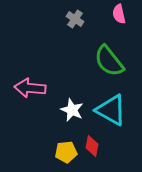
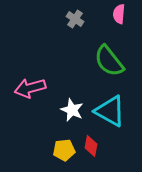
pink semicircle: rotated 18 degrees clockwise
pink arrow: rotated 20 degrees counterclockwise
cyan triangle: moved 1 px left, 1 px down
red diamond: moved 1 px left
yellow pentagon: moved 2 px left, 2 px up
